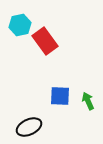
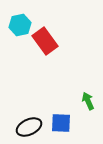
blue square: moved 1 px right, 27 px down
